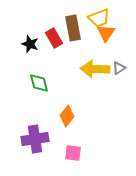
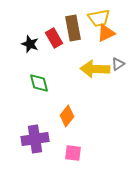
yellow trapezoid: rotated 10 degrees clockwise
orange triangle: rotated 30 degrees clockwise
gray triangle: moved 1 px left, 4 px up
